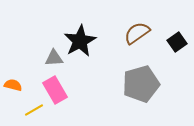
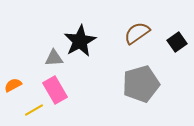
orange semicircle: rotated 42 degrees counterclockwise
